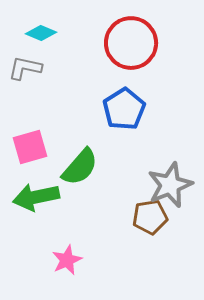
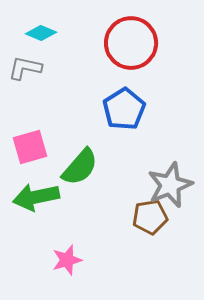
pink star: rotated 8 degrees clockwise
